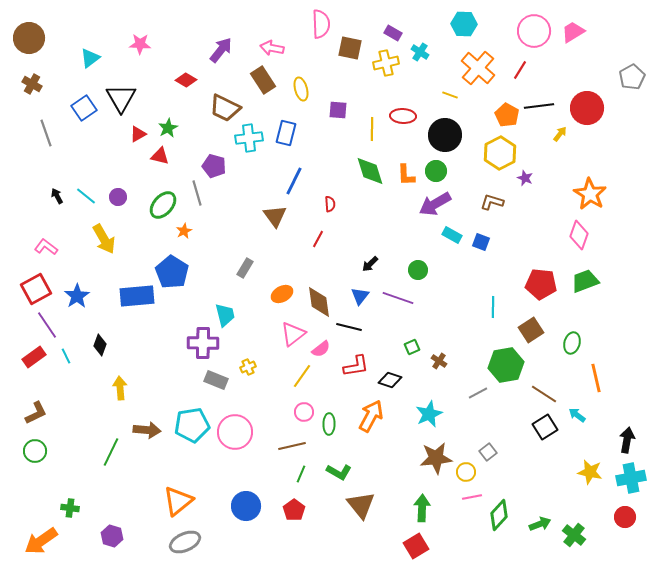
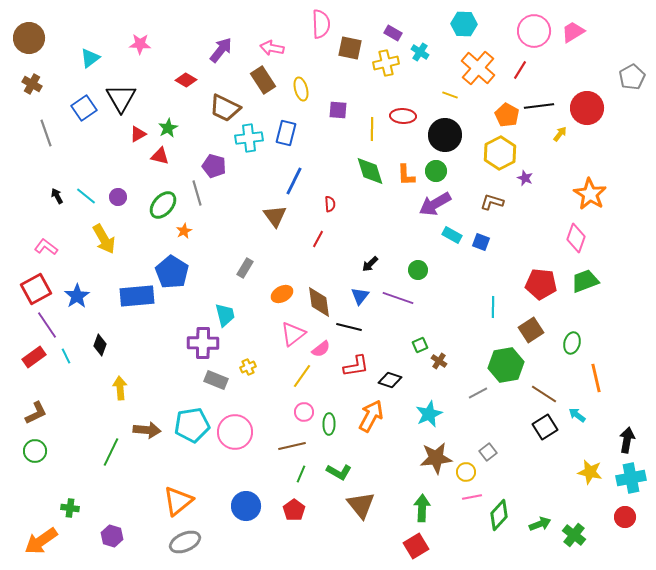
pink diamond at (579, 235): moved 3 px left, 3 px down
green square at (412, 347): moved 8 px right, 2 px up
